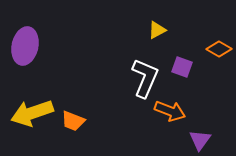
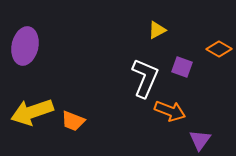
yellow arrow: moved 1 px up
